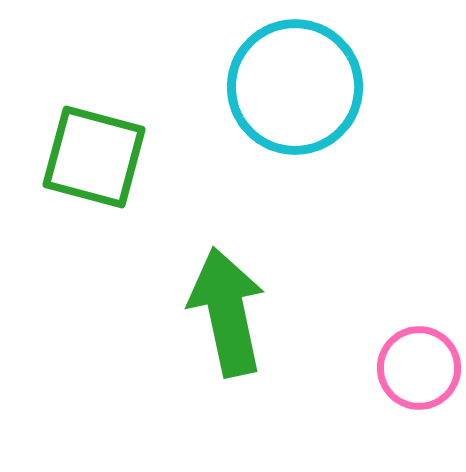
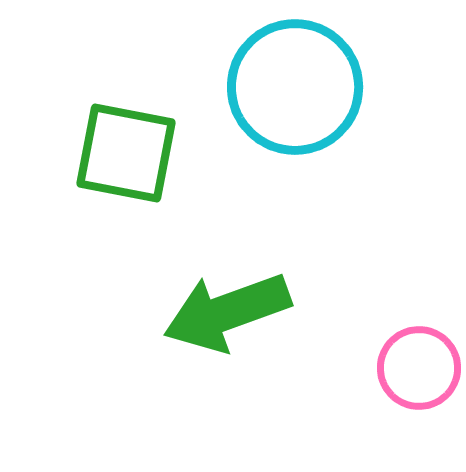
green square: moved 32 px right, 4 px up; rotated 4 degrees counterclockwise
green arrow: rotated 98 degrees counterclockwise
